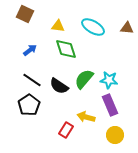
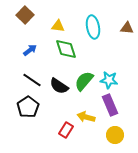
brown square: moved 1 px down; rotated 18 degrees clockwise
cyan ellipse: rotated 50 degrees clockwise
green semicircle: moved 2 px down
black pentagon: moved 1 px left, 2 px down
